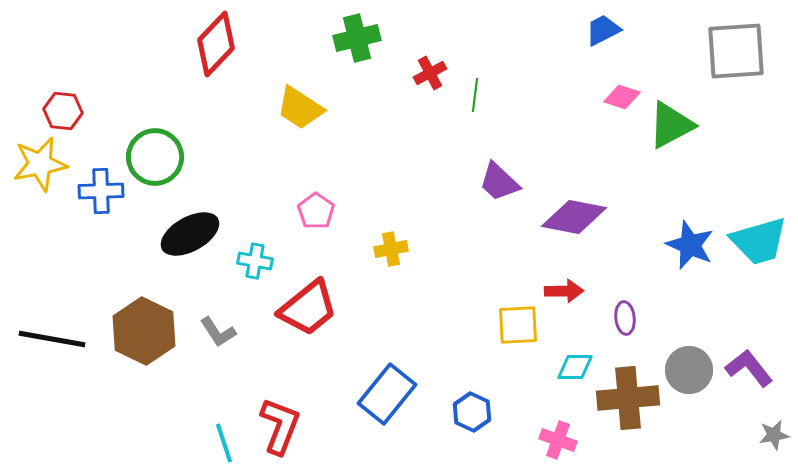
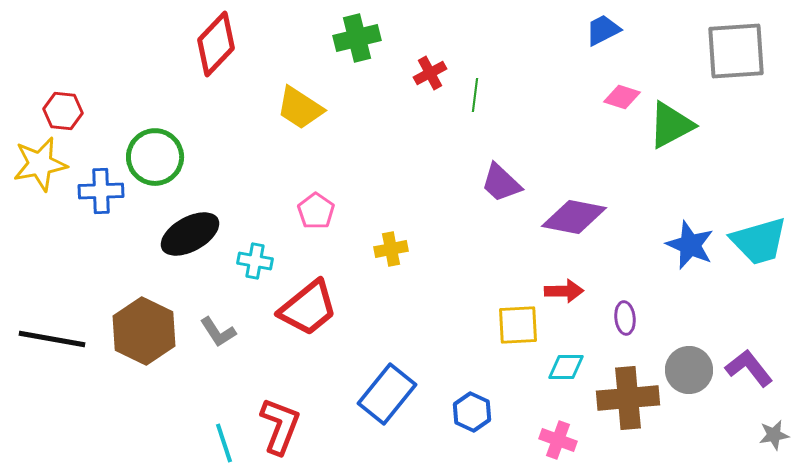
purple trapezoid: moved 2 px right, 1 px down
cyan diamond: moved 9 px left
